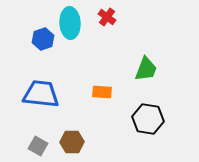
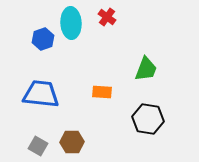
cyan ellipse: moved 1 px right
